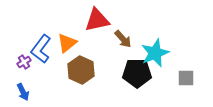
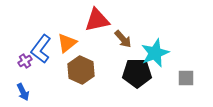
purple cross: moved 1 px right, 1 px up
